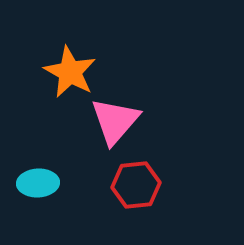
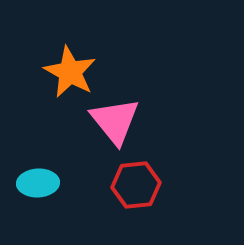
pink triangle: rotated 20 degrees counterclockwise
